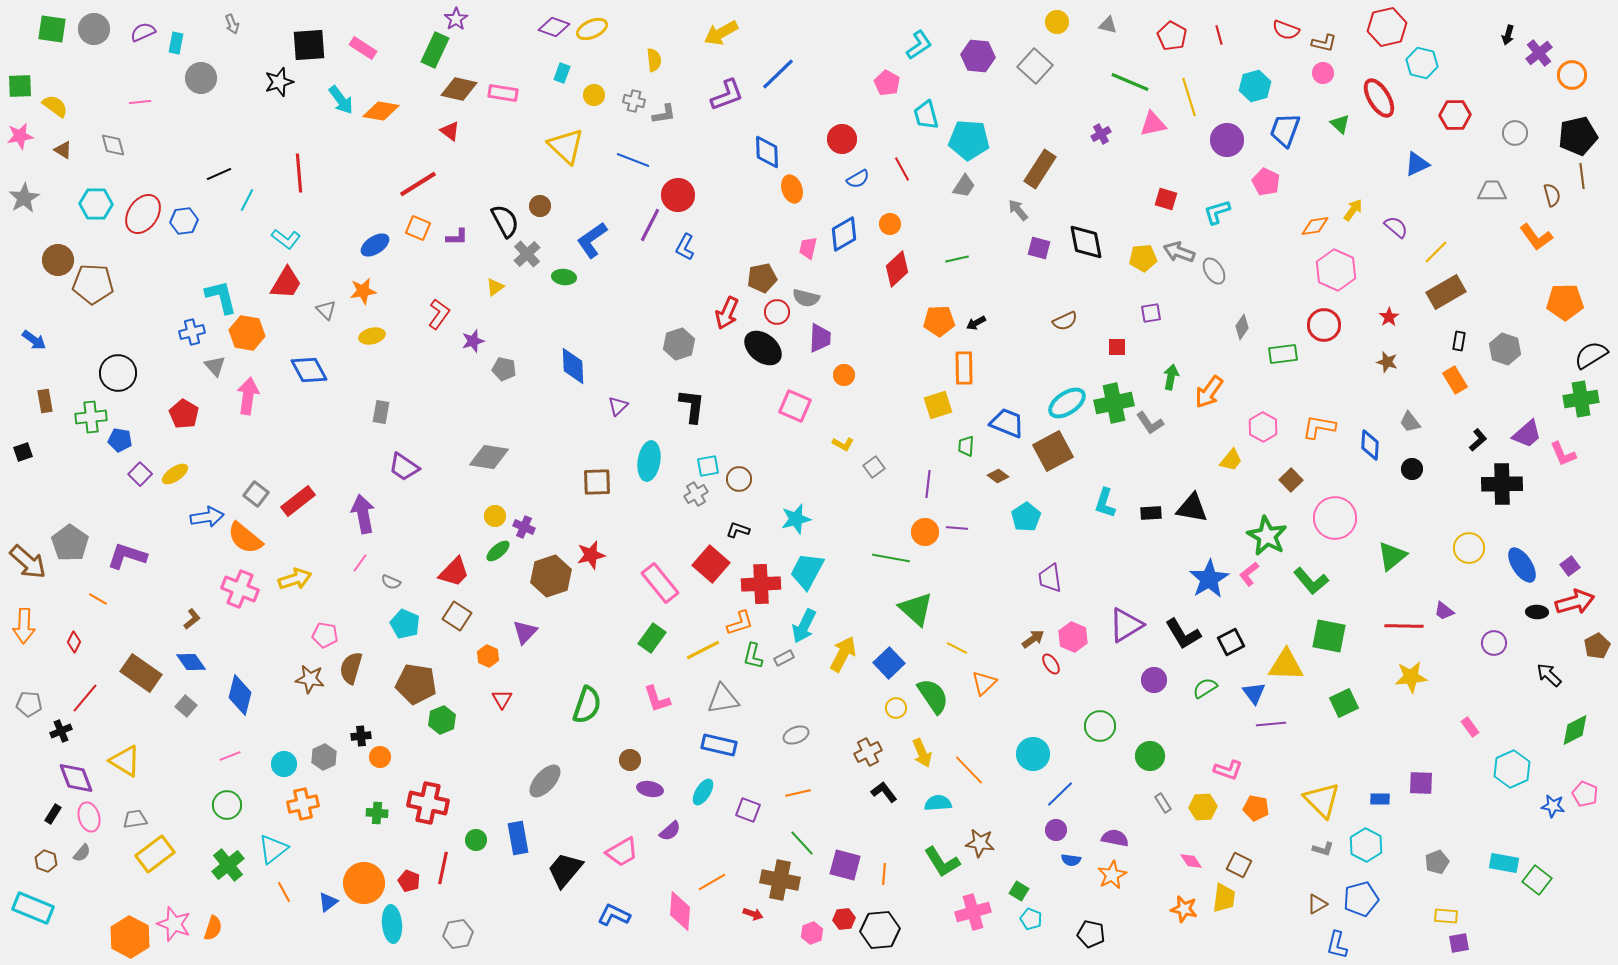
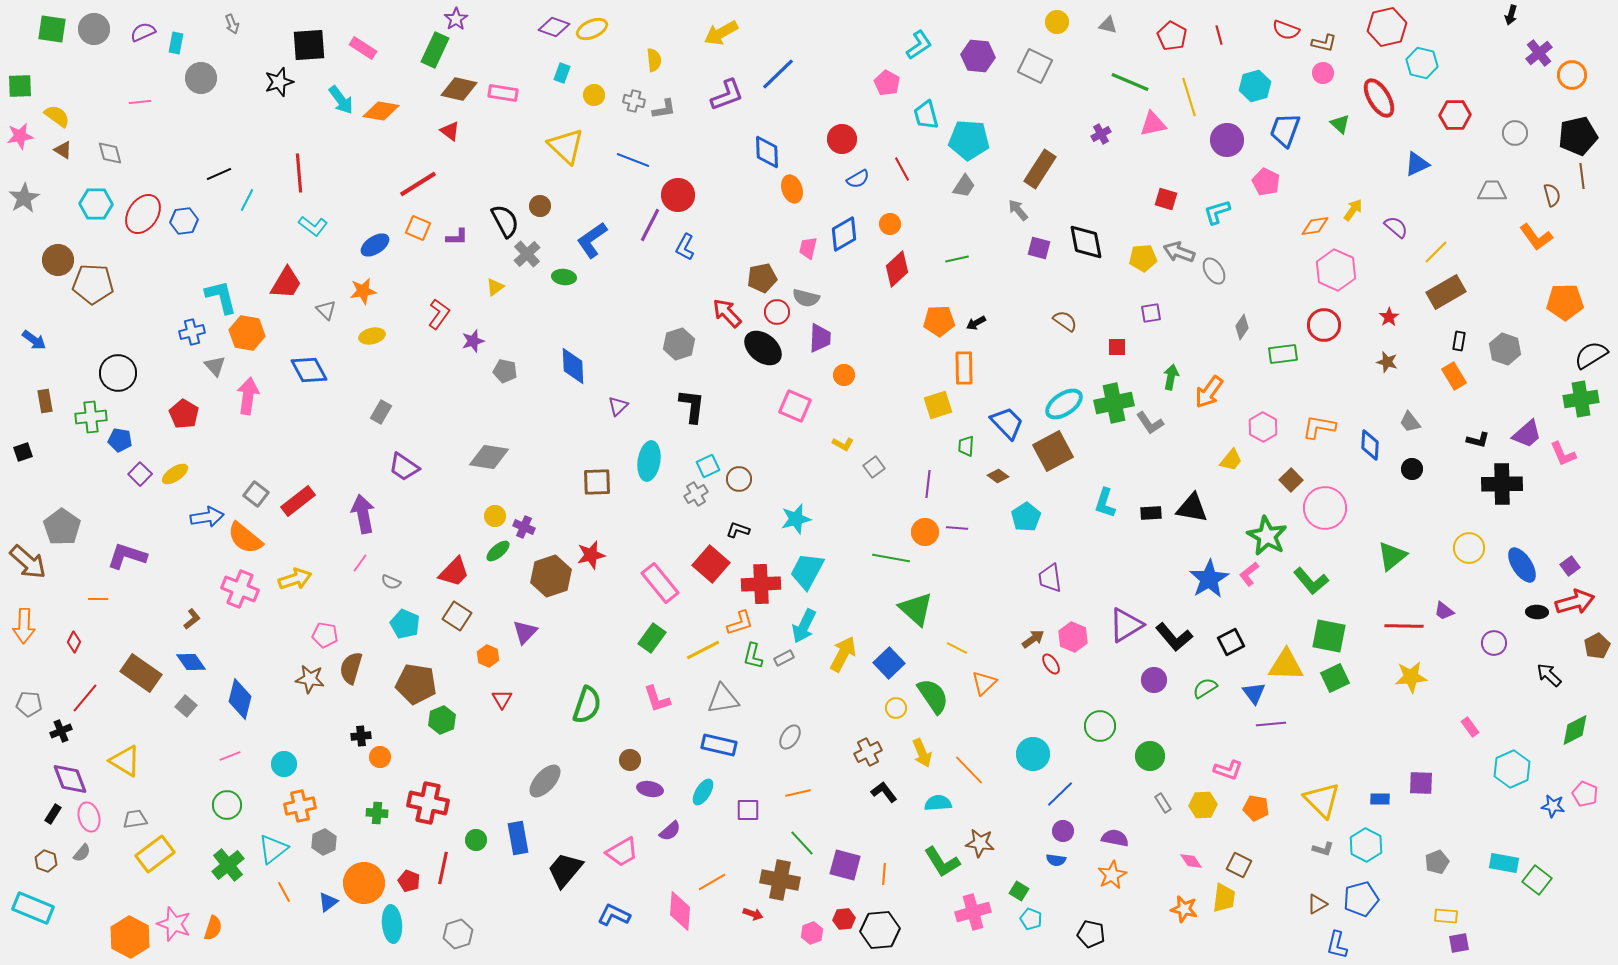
black arrow at (1508, 35): moved 3 px right, 20 px up
gray square at (1035, 66): rotated 16 degrees counterclockwise
yellow semicircle at (55, 106): moved 2 px right, 10 px down
gray L-shape at (664, 114): moved 5 px up
gray diamond at (113, 145): moved 3 px left, 8 px down
cyan L-shape at (286, 239): moved 27 px right, 13 px up
red arrow at (727, 313): rotated 112 degrees clockwise
brown semicircle at (1065, 321): rotated 120 degrees counterclockwise
gray pentagon at (504, 369): moved 1 px right, 2 px down
orange rectangle at (1455, 380): moved 1 px left, 4 px up
cyan ellipse at (1067, 403): moved 3 px left, 1 px down
gray rectangle at (381, 412): rotated 20 degrees clockwise
blue trapezoid at (1007, 423): rotated 24 degrees clockwise
black L-shape at (1478, 440): rotated 55 degrees clockwise
cyan square at (708, 466): rotated 15 degrees counterclockwise
pink circle at (1335, 518): moved 10 px left, 10 px up
gray pentagon at (70, 543): moved 8 px left, 16 px up
orange line at (98, 599): rotated 30 degrees counterclockwise
black L-shape at (1183, 634): moved 9 px left, 3 px down; rotated 9 degrees counterclockwise
blue diamond at (240, 695): moved 4 px down
green square at (1344, 703): moved 9 px left, 25 px up
gray ellipse at (796, 735): moved 6 px left, 2 px down; rotated 35 degrees counterclockwise
gray hexagon at (324, 757): moved 85 px down
purple diamond at (76, 778): moved 6 px left, 1 px down
orange cross at (303, 804): moved 3 px left, 2 px down
yellow hexagon at (1203, 807): moved 2 px up
purple square at (748, 810): rotated 20 degrees counterclockwise
purple circle at (1056, 830): moved 7 px right, 1 px down
blue semicircle at (1071, 860): moved 15 px left
gray hexagon at (458, 934): rotated 8 degrees counterclockwise
